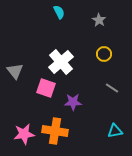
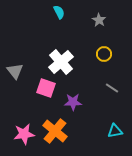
orange cross: rotated 30 degrees clockwise
